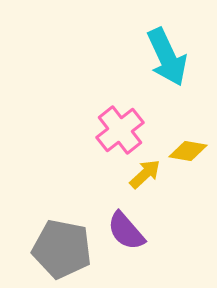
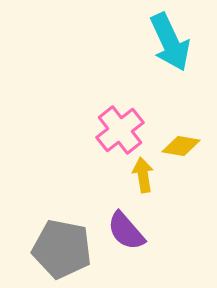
cyan arrow: moved 3 px right, 15 px up
yellow diamond: moved 7 px left, 5 px up
yellow arrow: moved 2 px left, 1 px down; rotated 56 degrees counterclockwise
